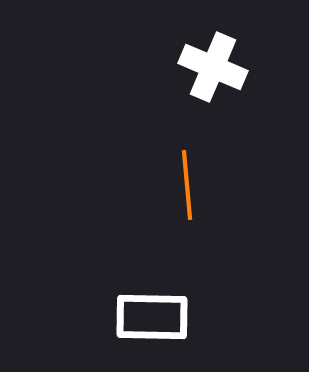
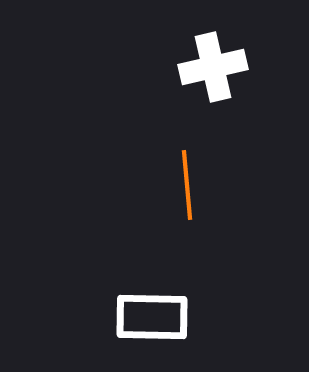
white cross: rotated 36 degrees counterclockwise
